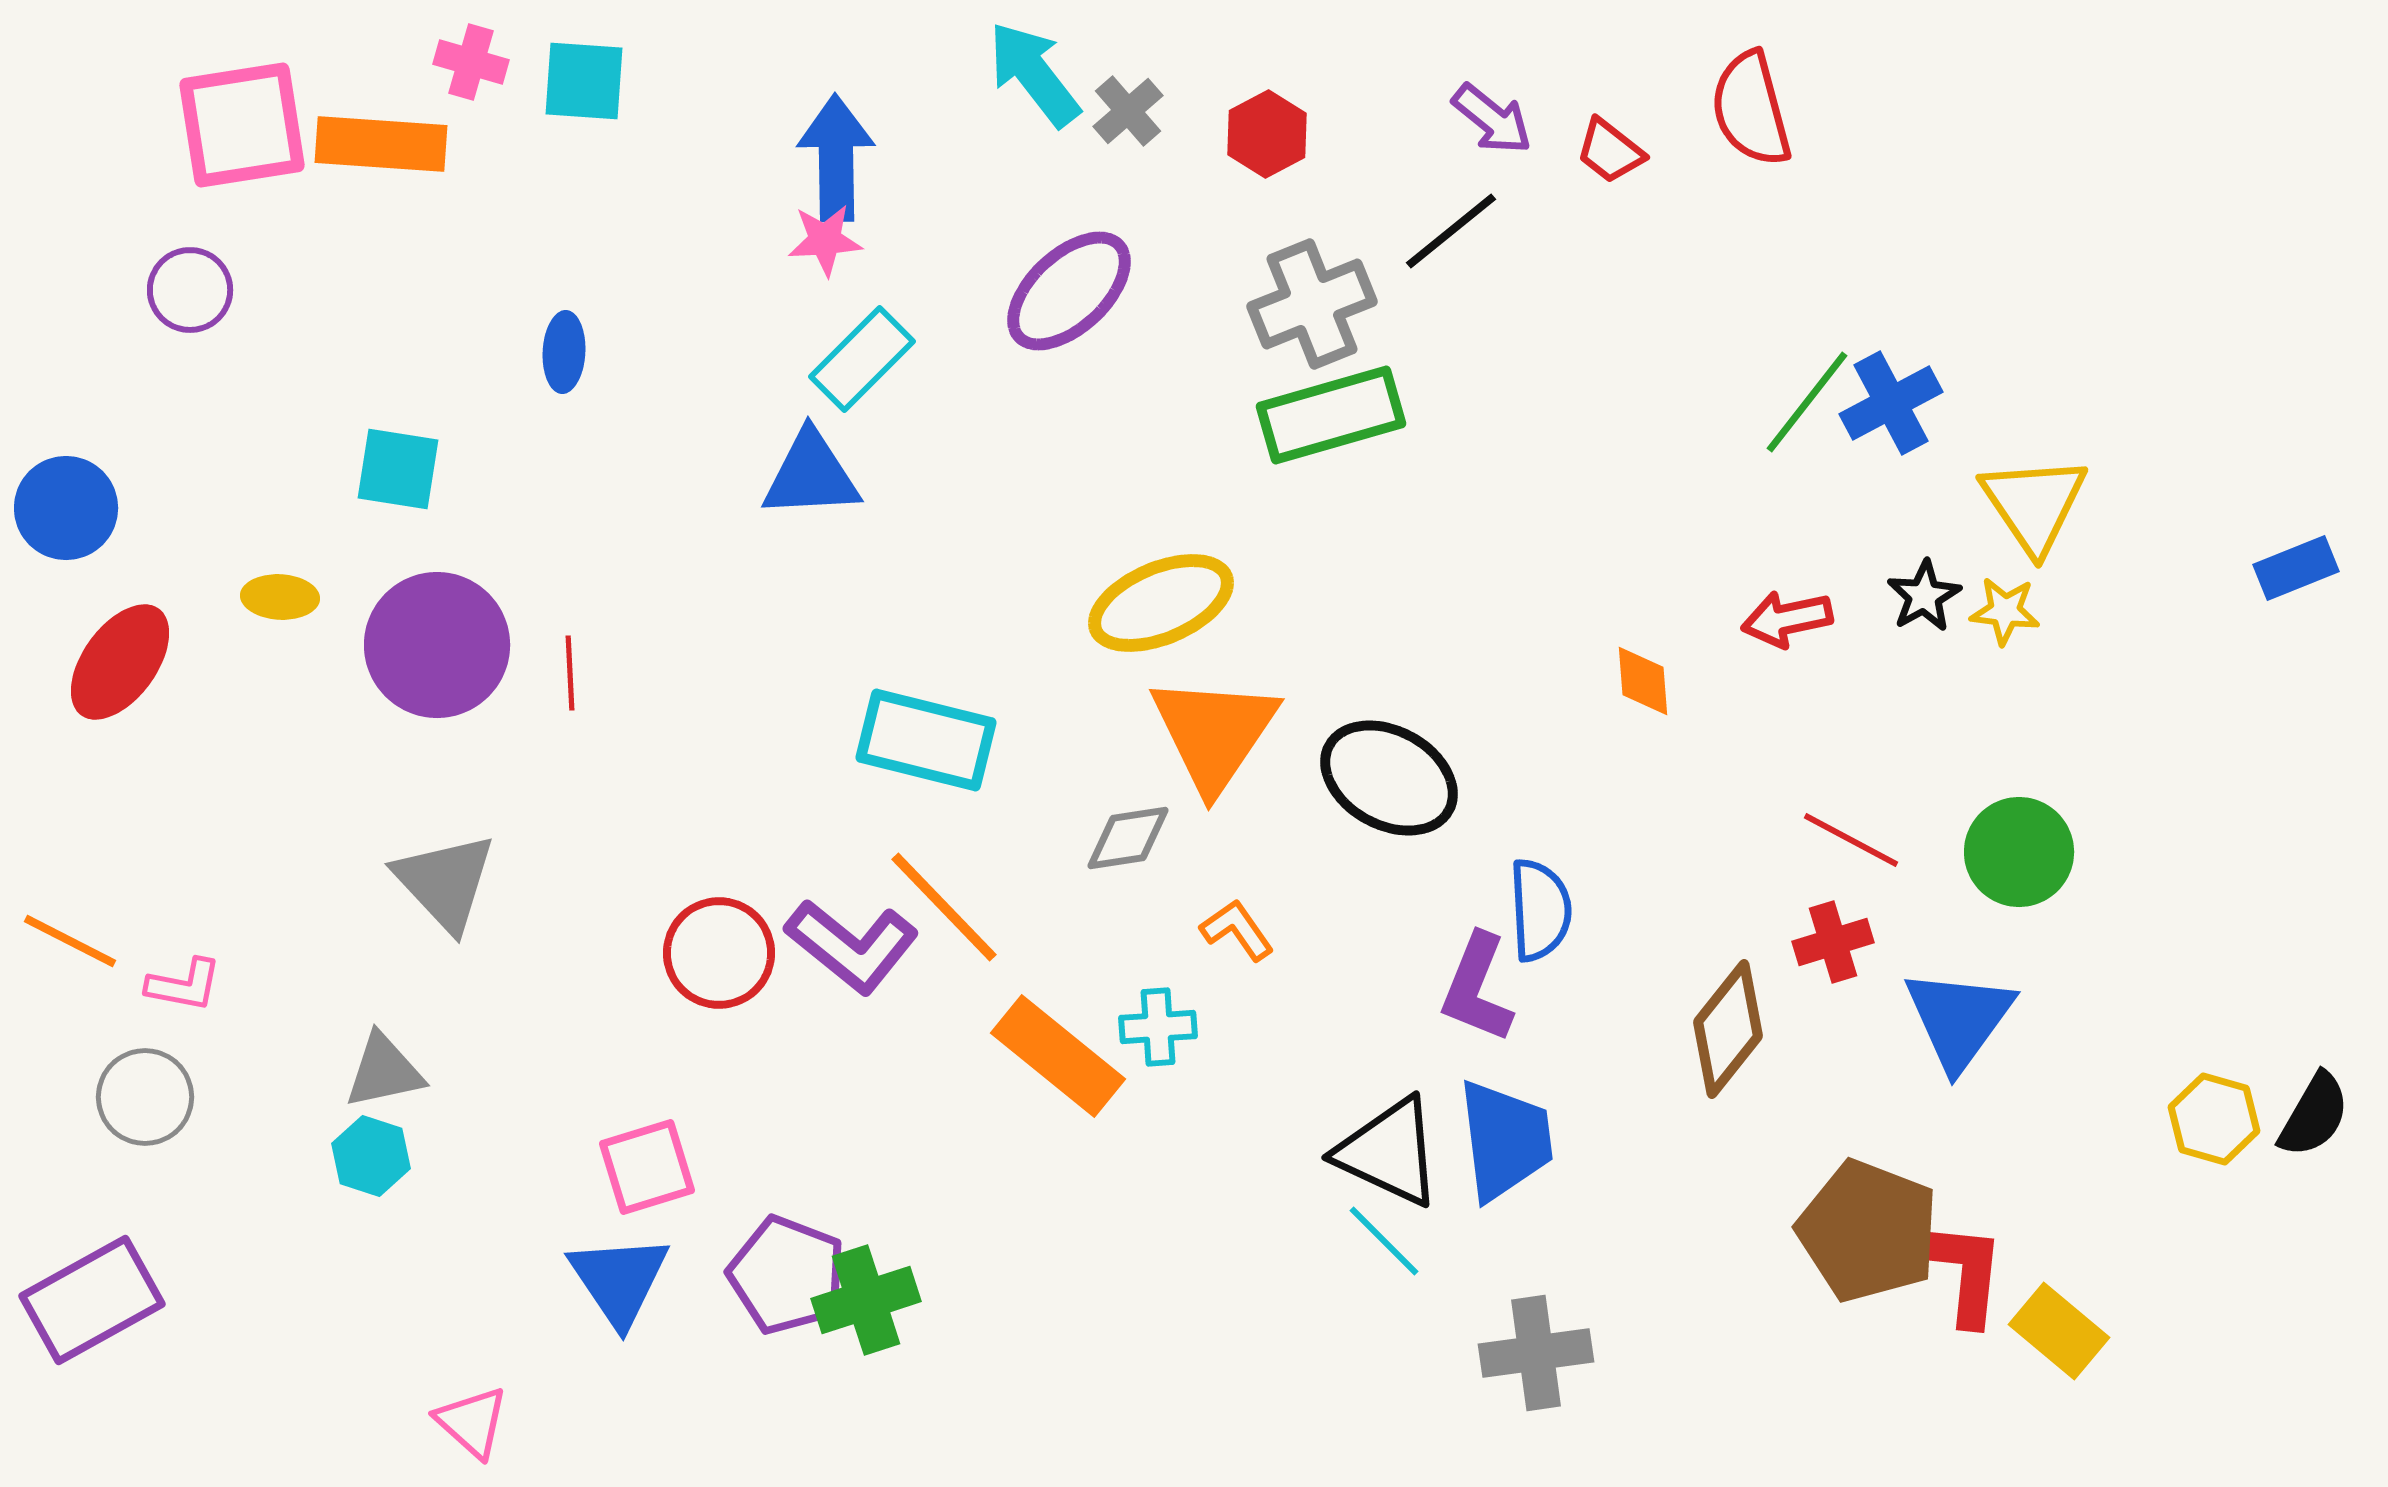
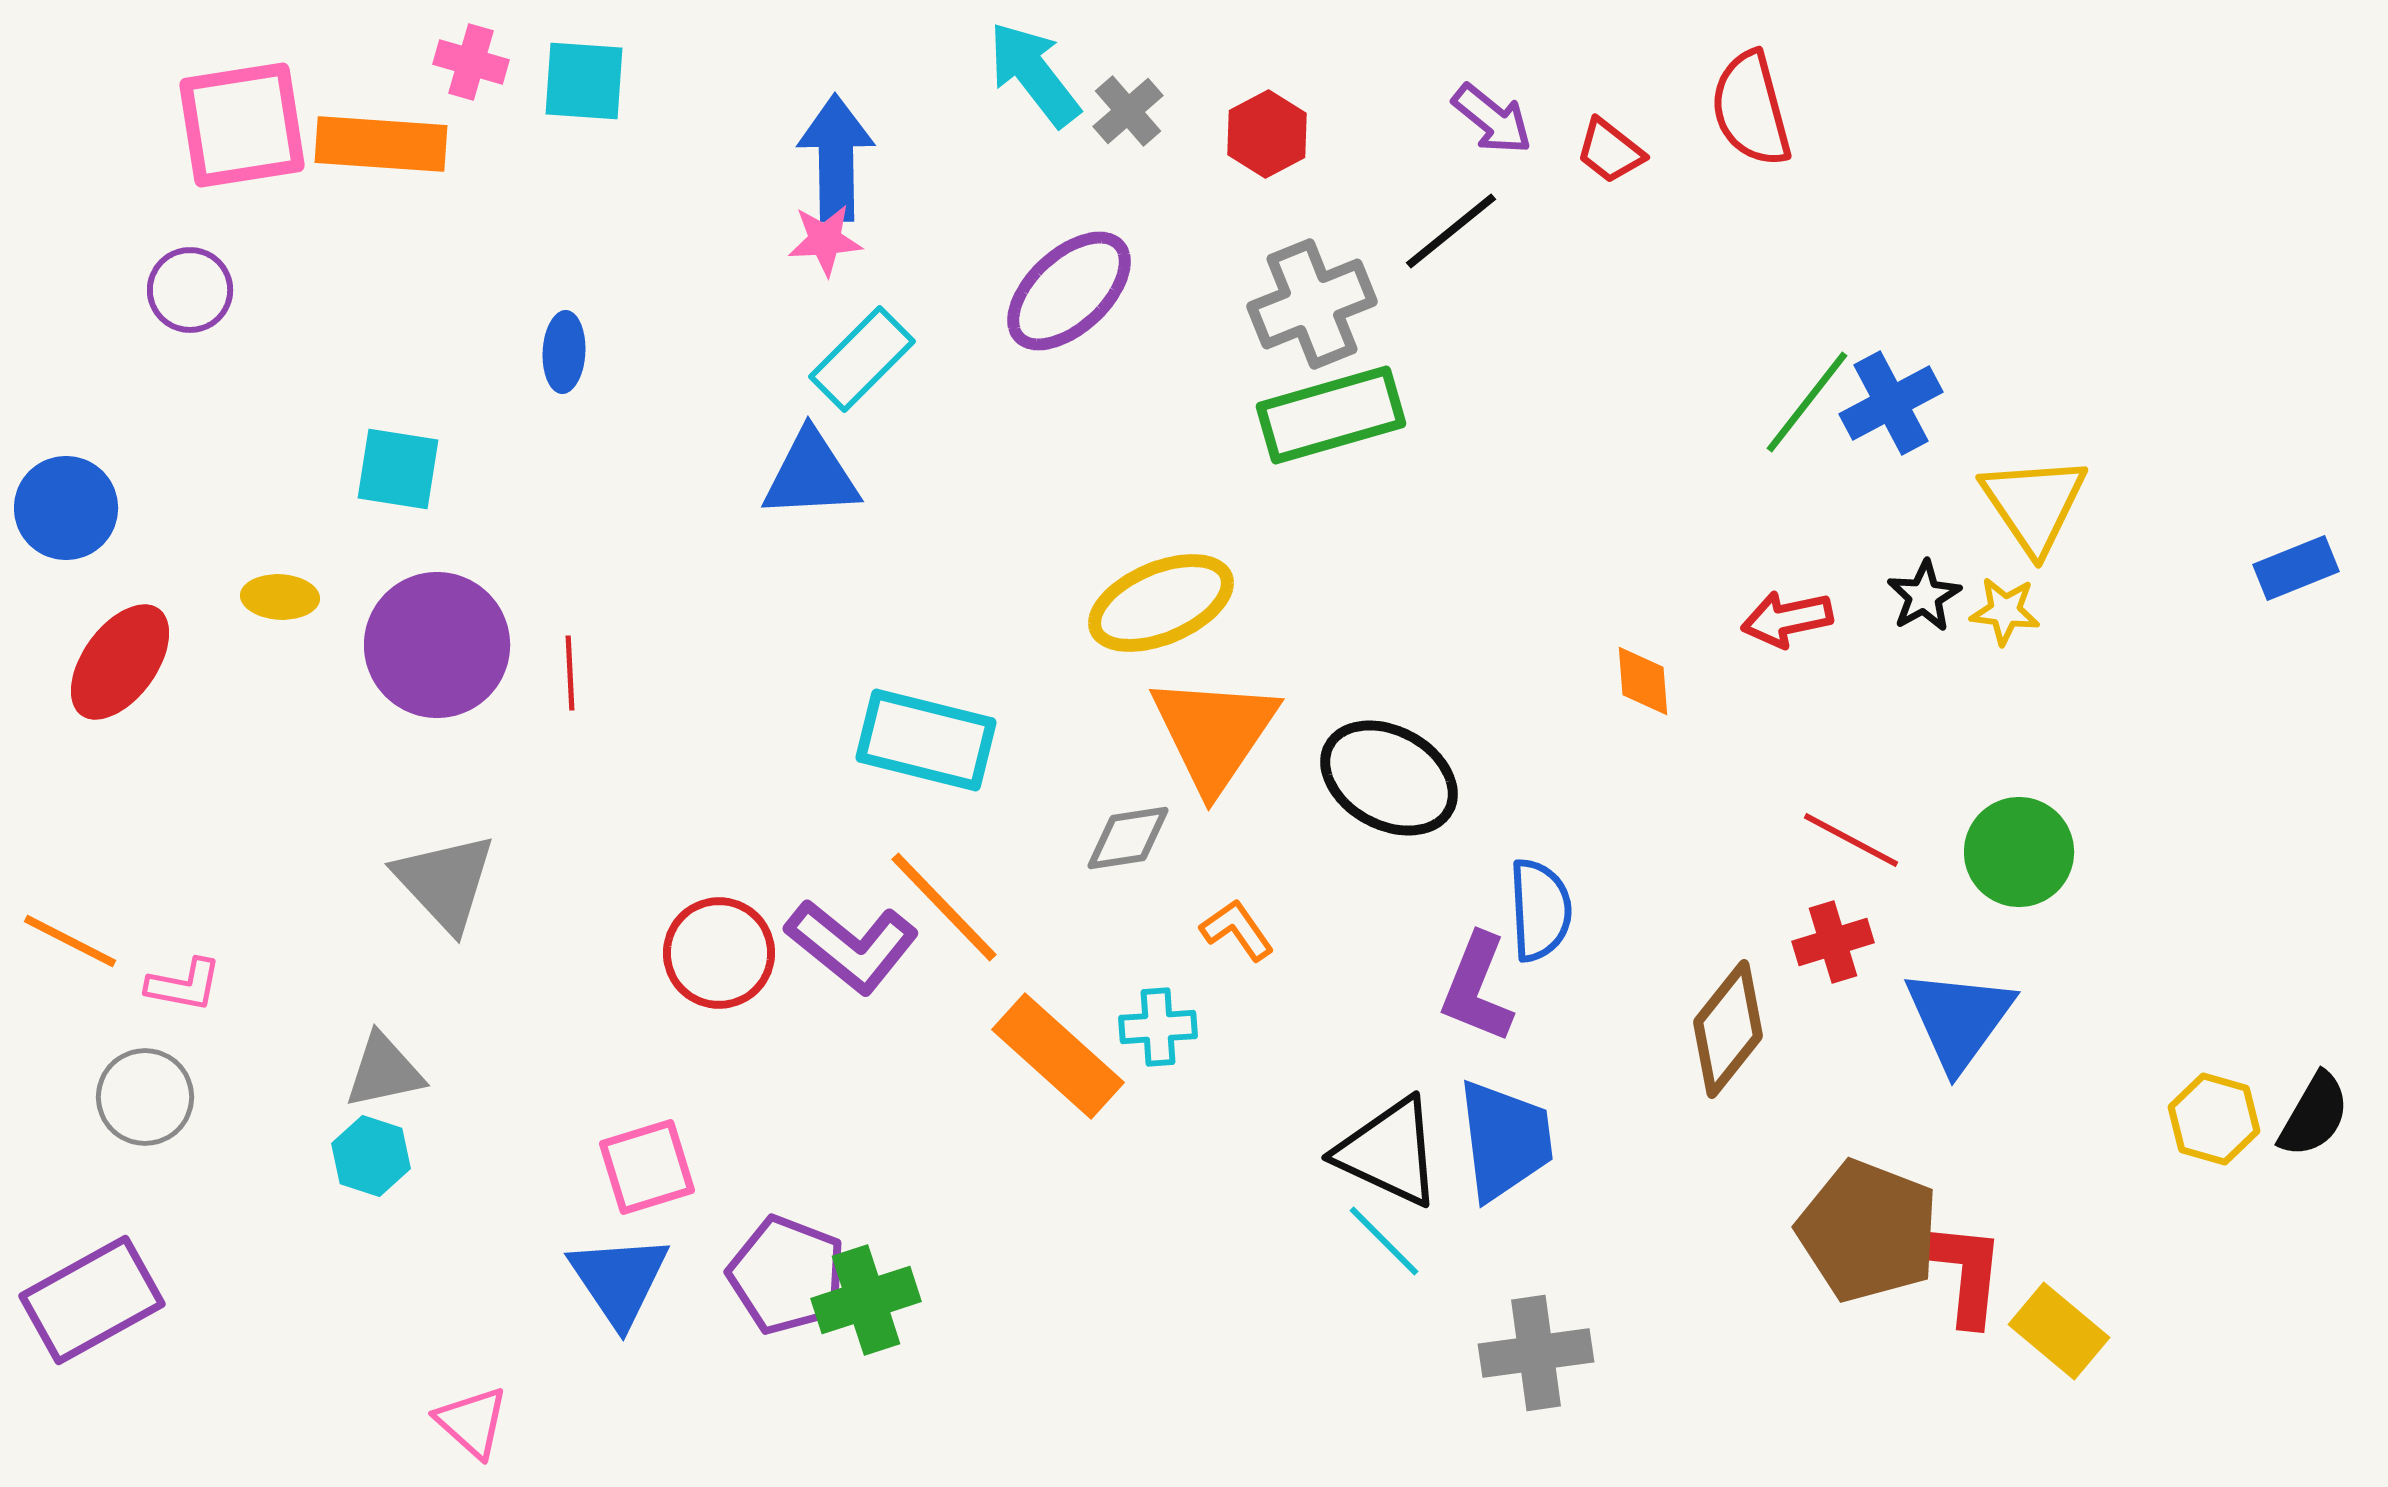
orange rectangle at (1058, 1056): rotated 3 degrees clockwise
